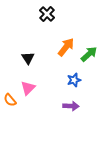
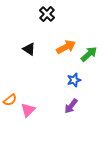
orange arrow: rotated 24 degrees clockwise
black triangle: moved 1 px right, 9 px up; rotated 24 degrees counterclockwise
pink triangle: moved 22 px down
orange semicircle: rotated 88 degrees counterclockwise
purple arrow: rotated 126 degrees clockwise
